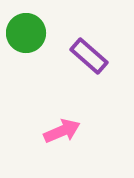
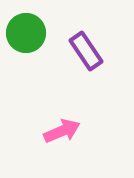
purple rectangle: moved 3 px left, 5 px up; rotated 15 degrees clockwise
